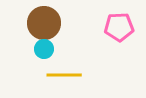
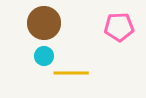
cyan circle: moved 7 px down
yellow line: moved 7 px right, 2 px up
